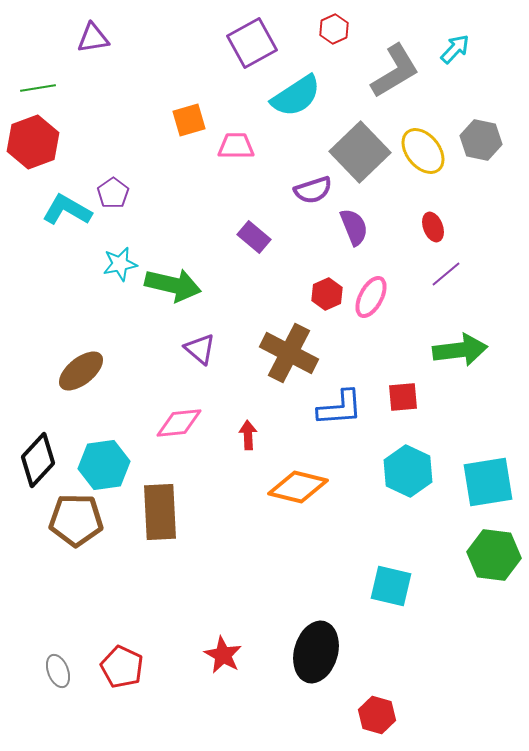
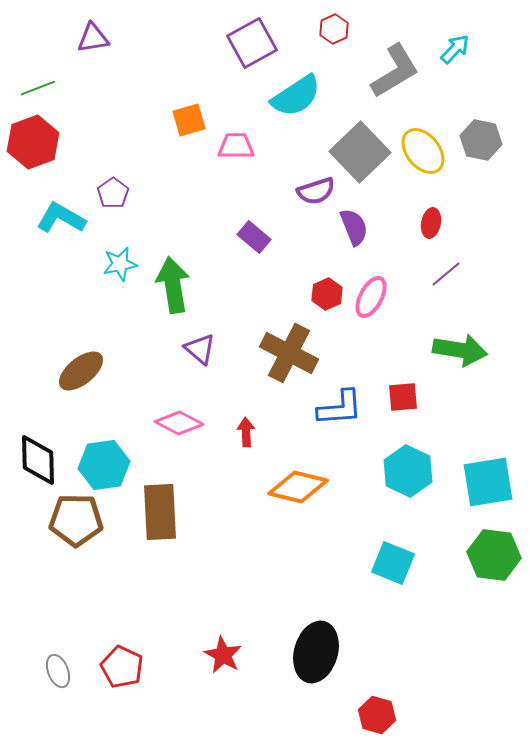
green line at (38, 88): rotated 12 degrees counterclockwise
purple semicircle at (313, 190): moved 3 px right, 1 px down
cyan L-shape at (67, 210): moved 6 px left, 8 px down
red ellipse at (433, 227): moved 2 px left, 4 px up; rotated 32 degrees clockwise
green arrow at (173, 285): rotated 112 degrees counterclockwise
green arrow at (460, 350): rotated 16 degrees clockwise
pink diamond at (179, 423): rotated 33 degrees clockwise
red arrow at (248, 435): moved 2 px left, 3 px up
black diamond at (38, 460): rotated 44 degrees counterclockwise
cyan square at (391, 586): moved 2 px right, 23 px up; rotated 9 degrees clockwise
